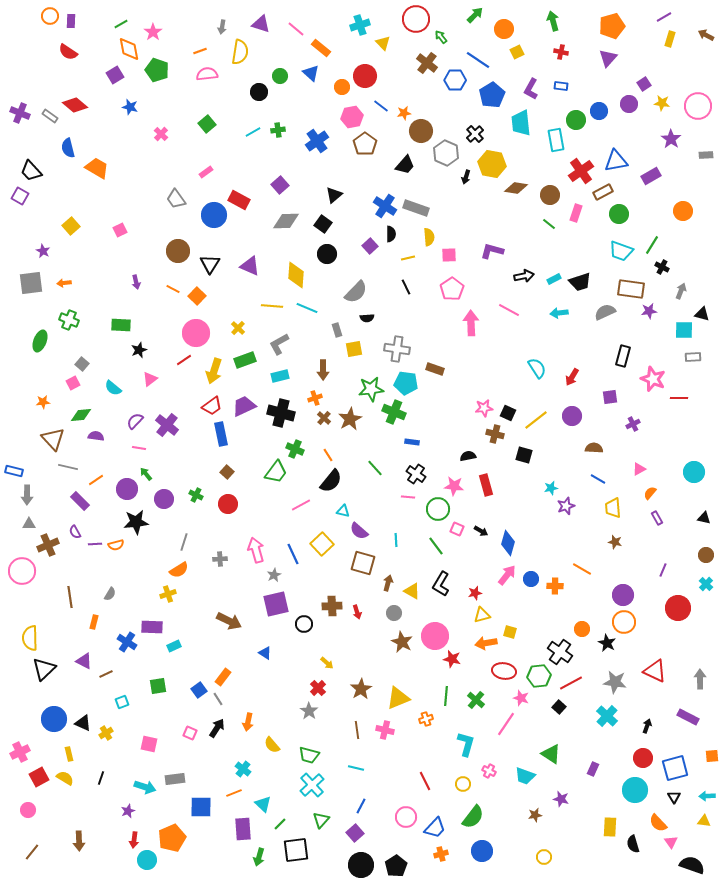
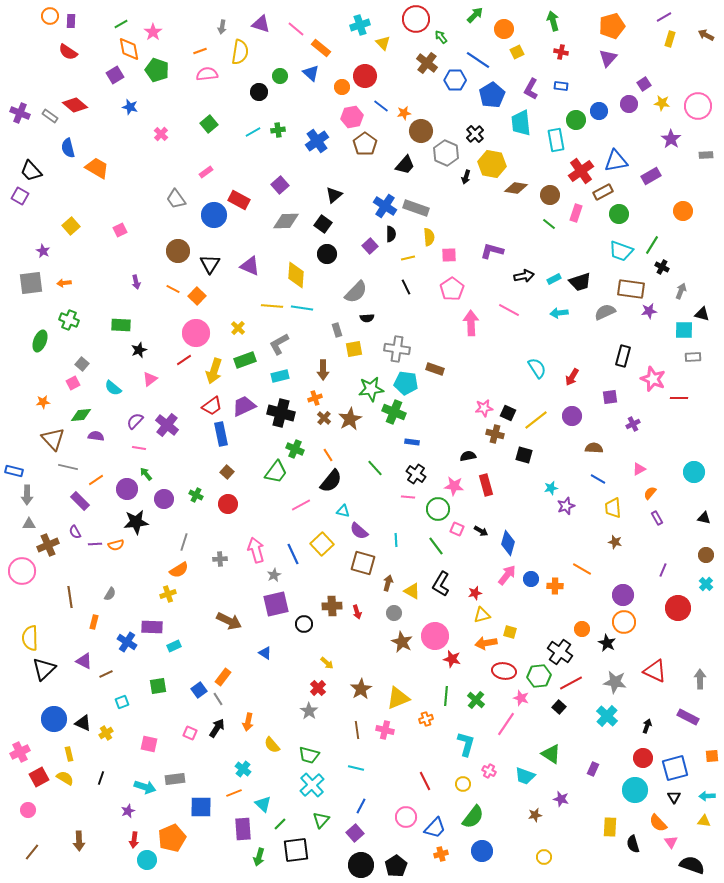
green square at (207, 124): moved 2 px right
cyan line at (307, 308): moved 5 px left; rotated 15 degrees counterclockwise
